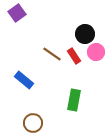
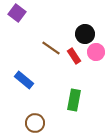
purple square: rotated 18 degrees counterclockwise
brown line: moved 1 px left, 6 px up
brown circle: moved 2 px right
